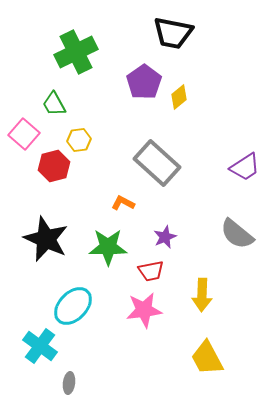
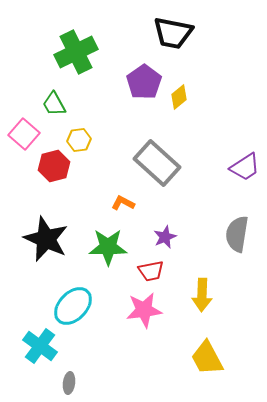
gray semicircle: rotated 60 degrees clockwise
